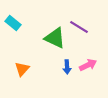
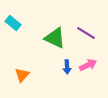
purple line: moved 7 px right, 6 px down
orange triangle: moved 6 px down
